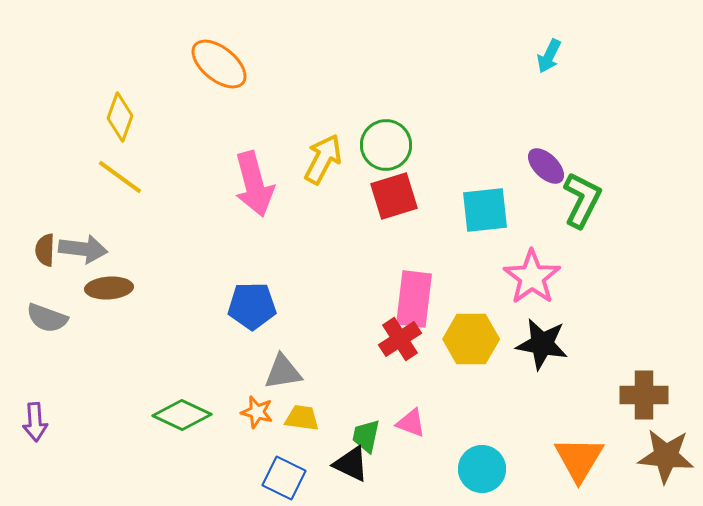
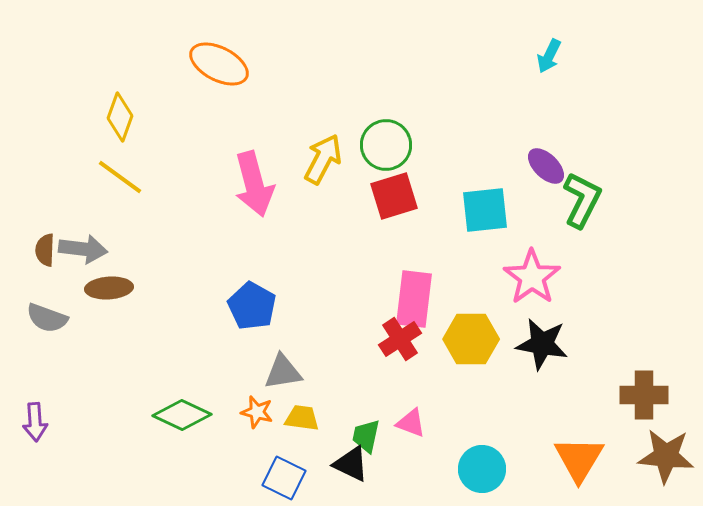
orange ellipse: rotated 12 degrees counterclockwise
blue pentagon: rotated 30 degrees clockwise
